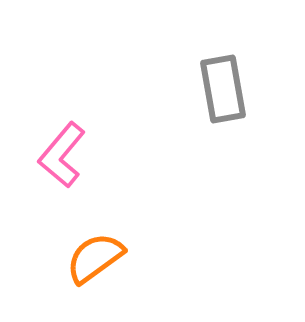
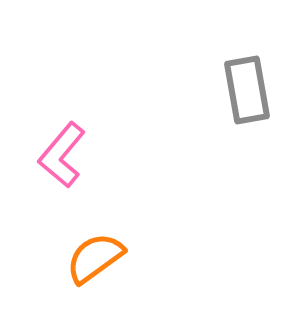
gray rectangle: moved 24 px right, 1 px down
